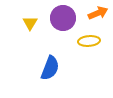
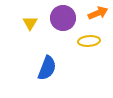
blue semicircle: moved 3 px left
